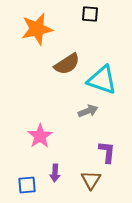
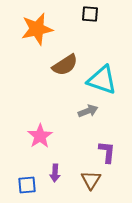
brown semicircle: moved 2 px left, 1 px down
